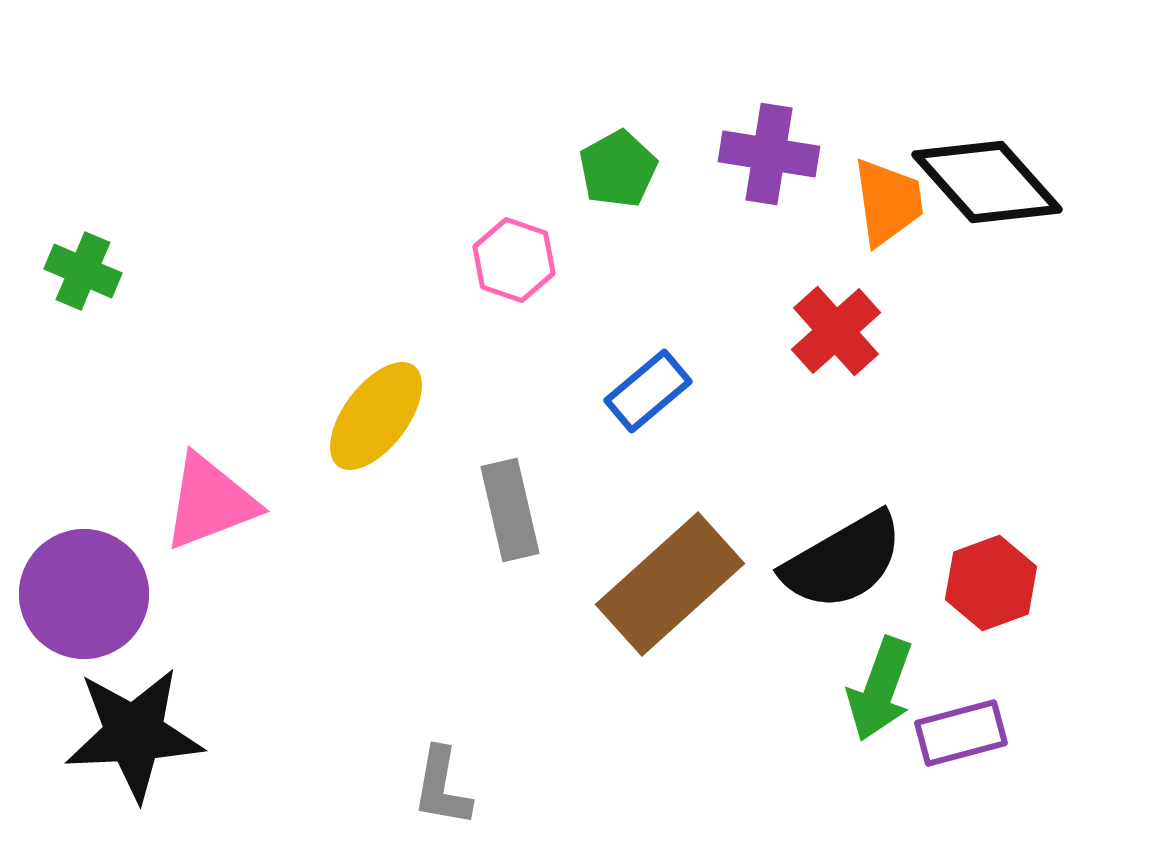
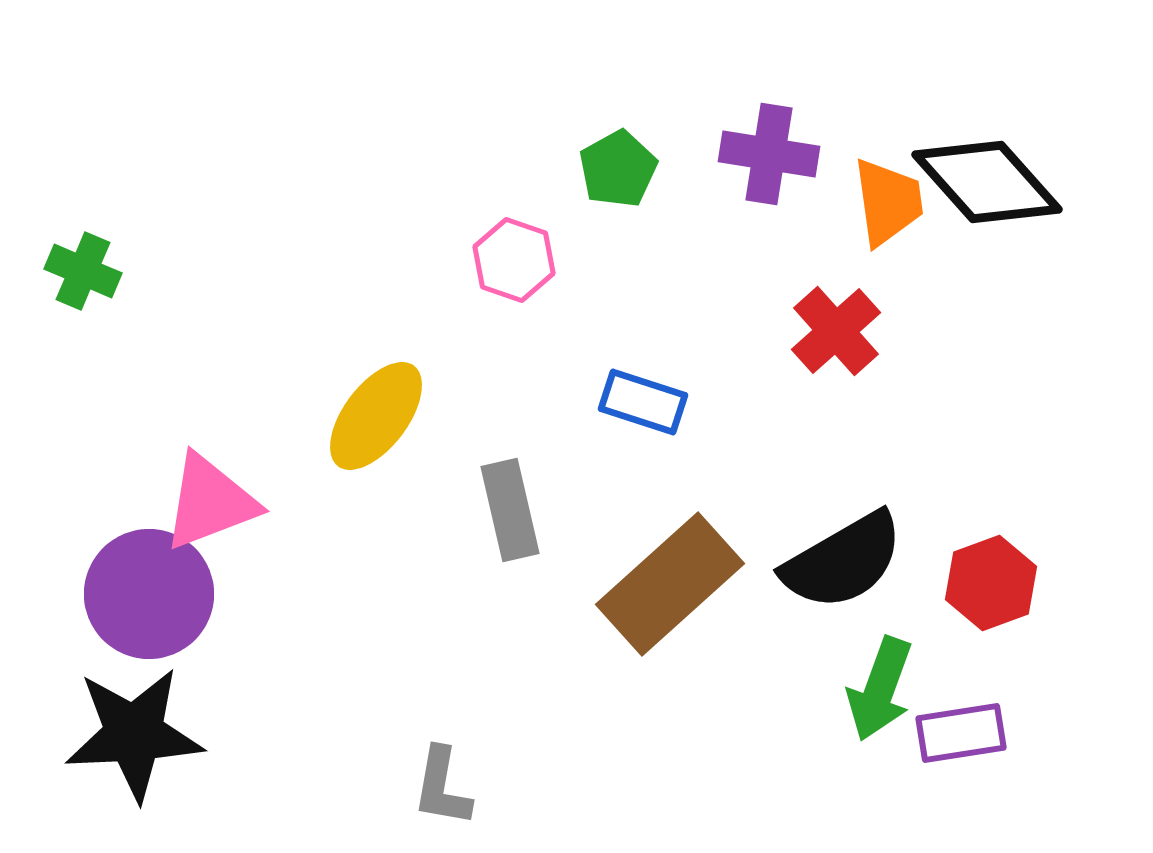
blue rectangle: moved 5 px left, 11 px down; rotated 58 degrees clockwise
purple circle: moved 65 px right
purple rectangle: rotated 6 degrees clockwise
